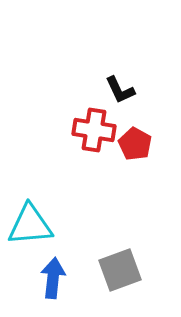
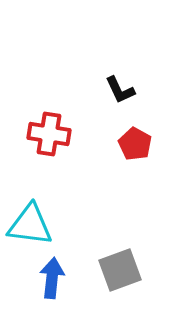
red cross: moved 45 px left, 4 px down
cyan triangle: rotated 12 degrees clockwise
blue arrow: moved 1 px left
